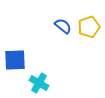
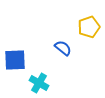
blue semicircle: moved 22 px down
